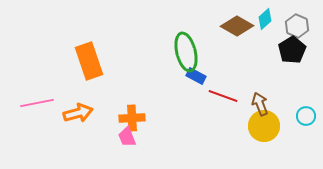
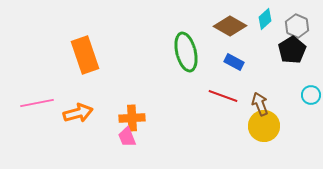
brown diamond: moved 7 px left
orange rectangle: moved 4 px left, 6 px up
blue rectangle: moved 38 px right, 14 px up
cyan circle: moved 5 px right, 21 px up
